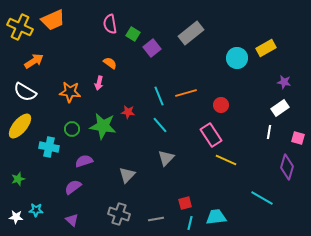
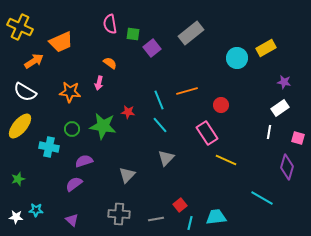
orange trapezoid at (53, 20): moved 8 px right, 22 px down
green square at (133, 34): rotated 24 degrees counterclockwise
orange line at (186, 93): moved 1 px right, 2 px up
cyan line at (159, 96): moved 4 px down
pink rectangle at (211, 135): moved 4 px left, 2 px up
purple semicircle at (73, 187): moved 1 px right, 3 px up
red square at (185, 203): moved 5 px left, 2 px down; rotated 24 degrees counterclockwise
gray cross at (119, 214): rotated 15 degrees counterclockwise
